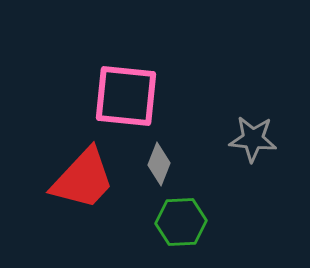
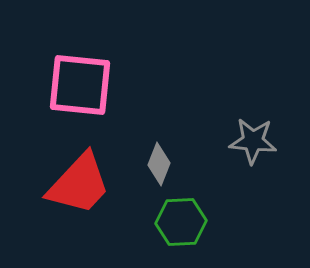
pink square: moved 46 px left, 11 px up
gray star: moved 2 px down
red trapezoid: moved 4 px left, 5 px down
